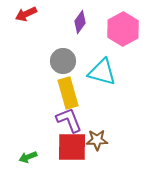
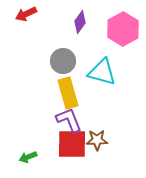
red square: moved 3 px up
